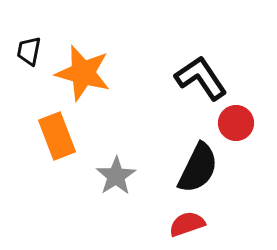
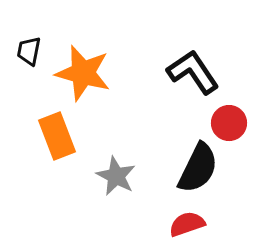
black L-shape: moved 8 px left, 6 px up
red circle: moved 7 px left
gray star: rotated 12 degrees counterclockwise
